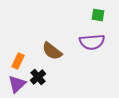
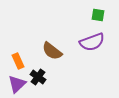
purple semicircle: rotated 15 degrees counterclockwise
orange rectangle: rotated 49 degrees counterclockwise
black cross: rotated 14 degrees counterclockwise
